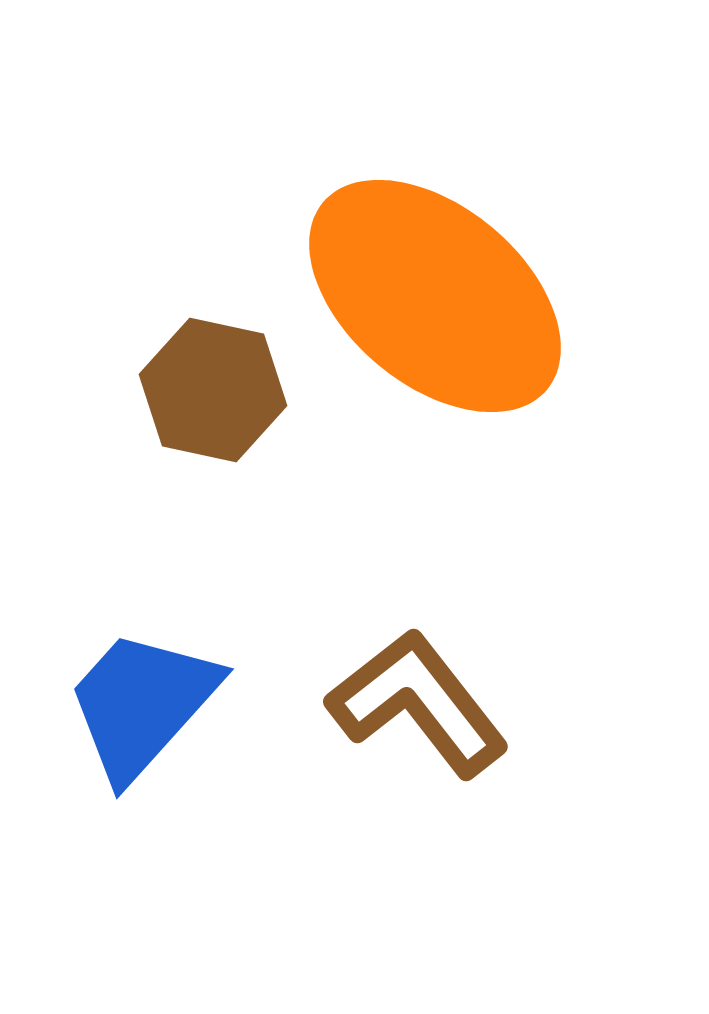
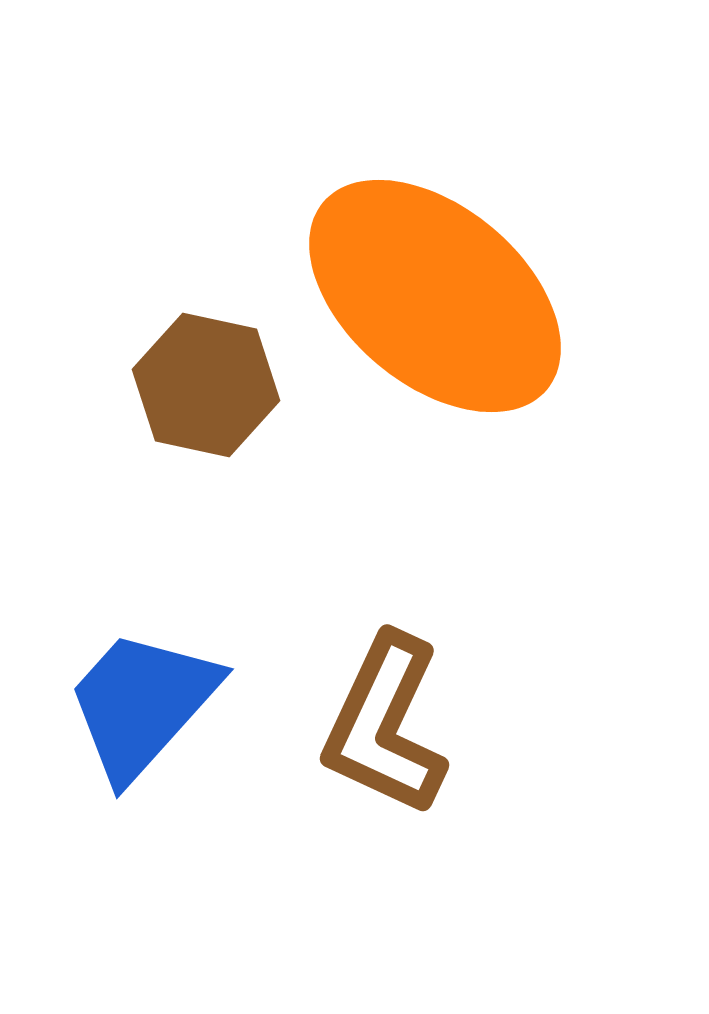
brown hexagon: moved 7 px left, 5 px up
brown L-shape: moved 33 px left, 22 px down; rotated 117 degrees counterclockwise
